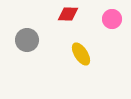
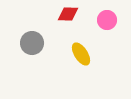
pink circle: moved 5 px left, 1 px down
gray circle: moved 5 px right, 3 px down
